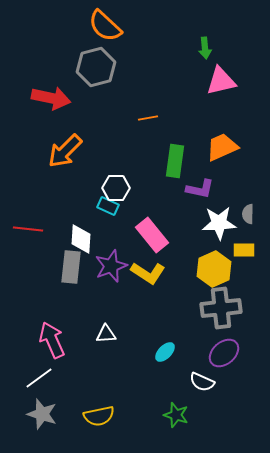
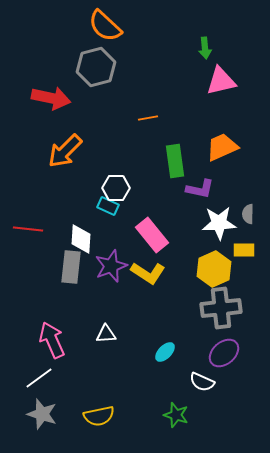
green rectangle: rotated 16 degrees counterclockwise
